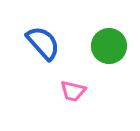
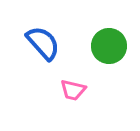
pink trapezoid: moved 1 px up
